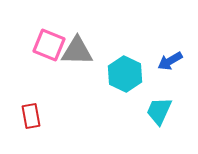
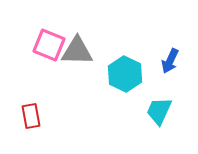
blue arrow: rotated 35 degrees counterclockwise
